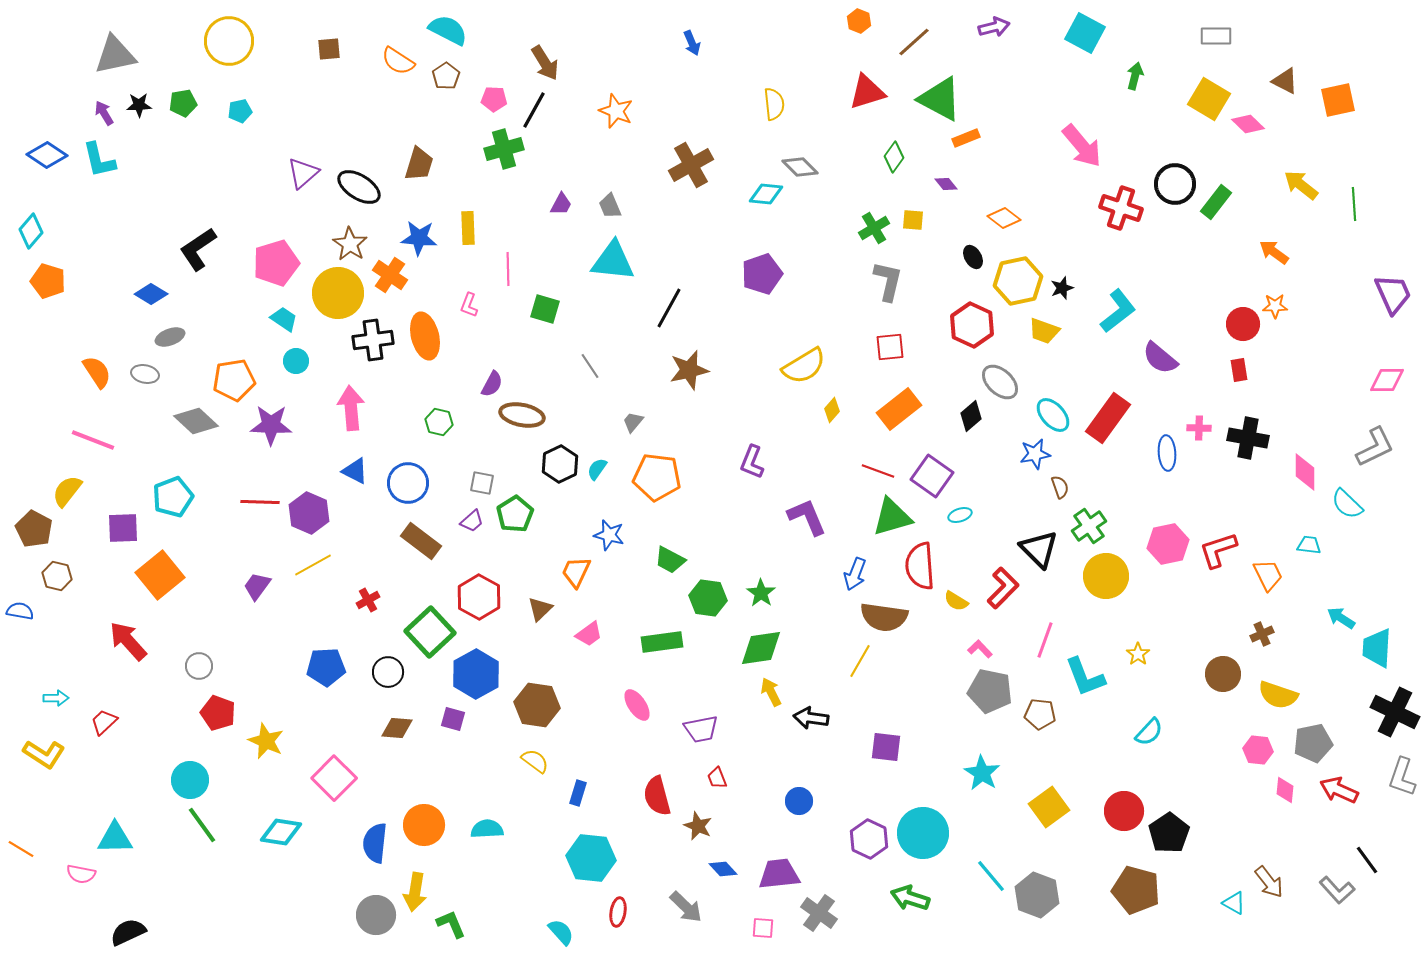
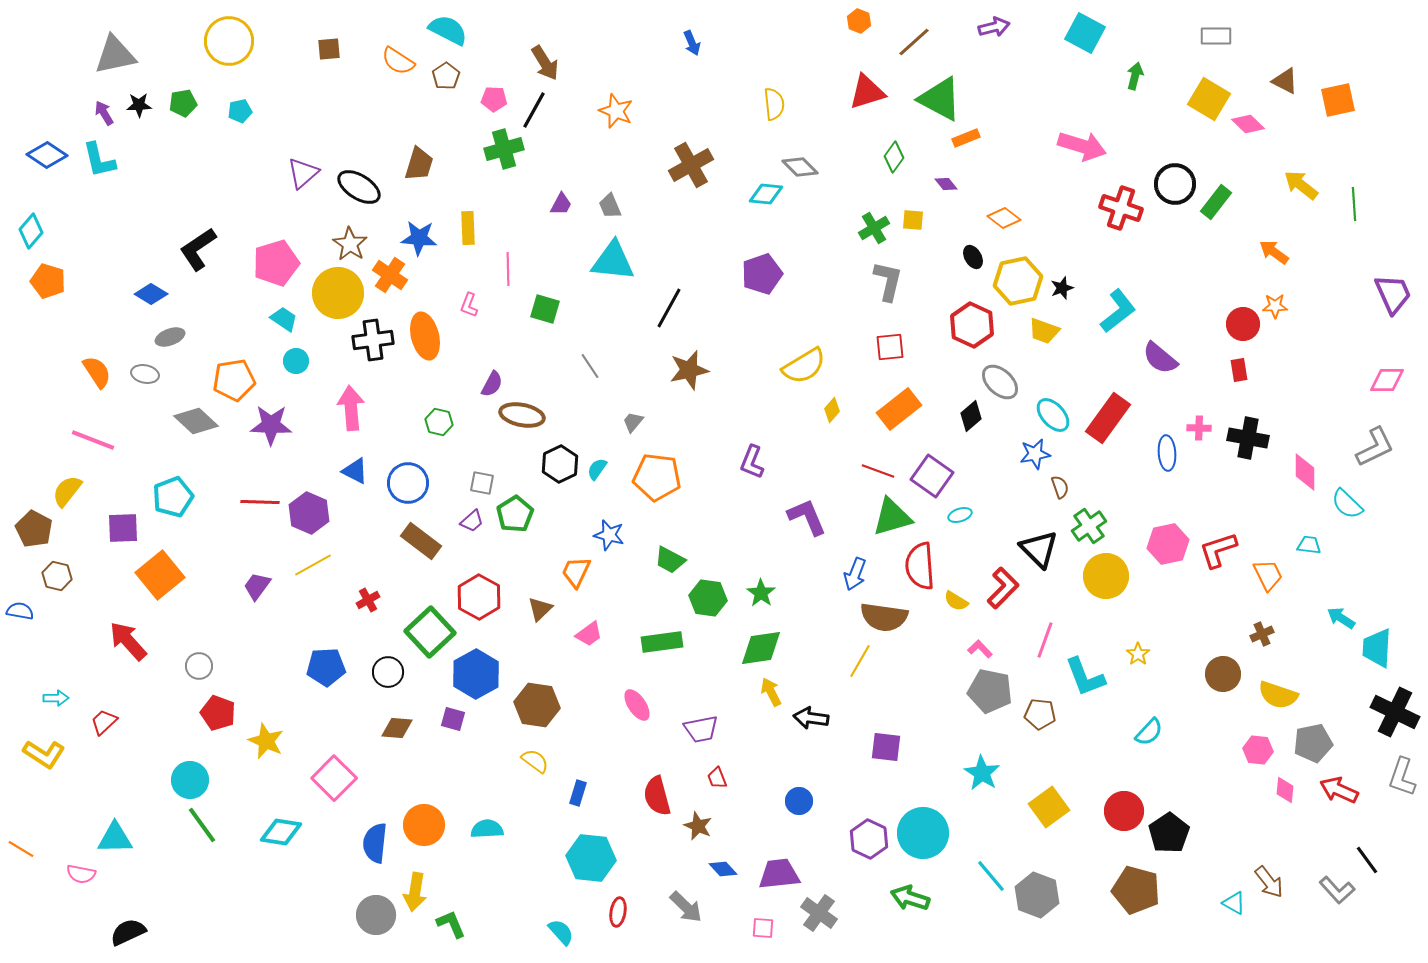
pink arrow at (1082, 146): rotated 33 degrees counterclockwise
